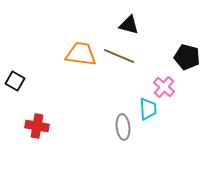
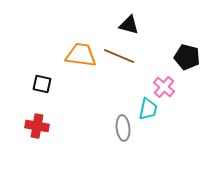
orange trapezoid: moved 1 px down
black square: moved 27 px right, 3 px down; rotated 18 degrees counterclockwise
cyan trapezoid: rotated 15 degrees clockwise
gray ellipse: moved 1 px down
